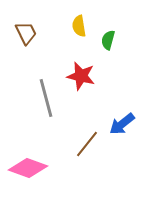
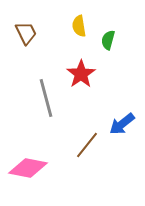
red star: moved 2 px up; rotated 24 degrees clockwise
brown line: moved 1 px down
pink diamond: rotated 9 degrees counterclockwise
